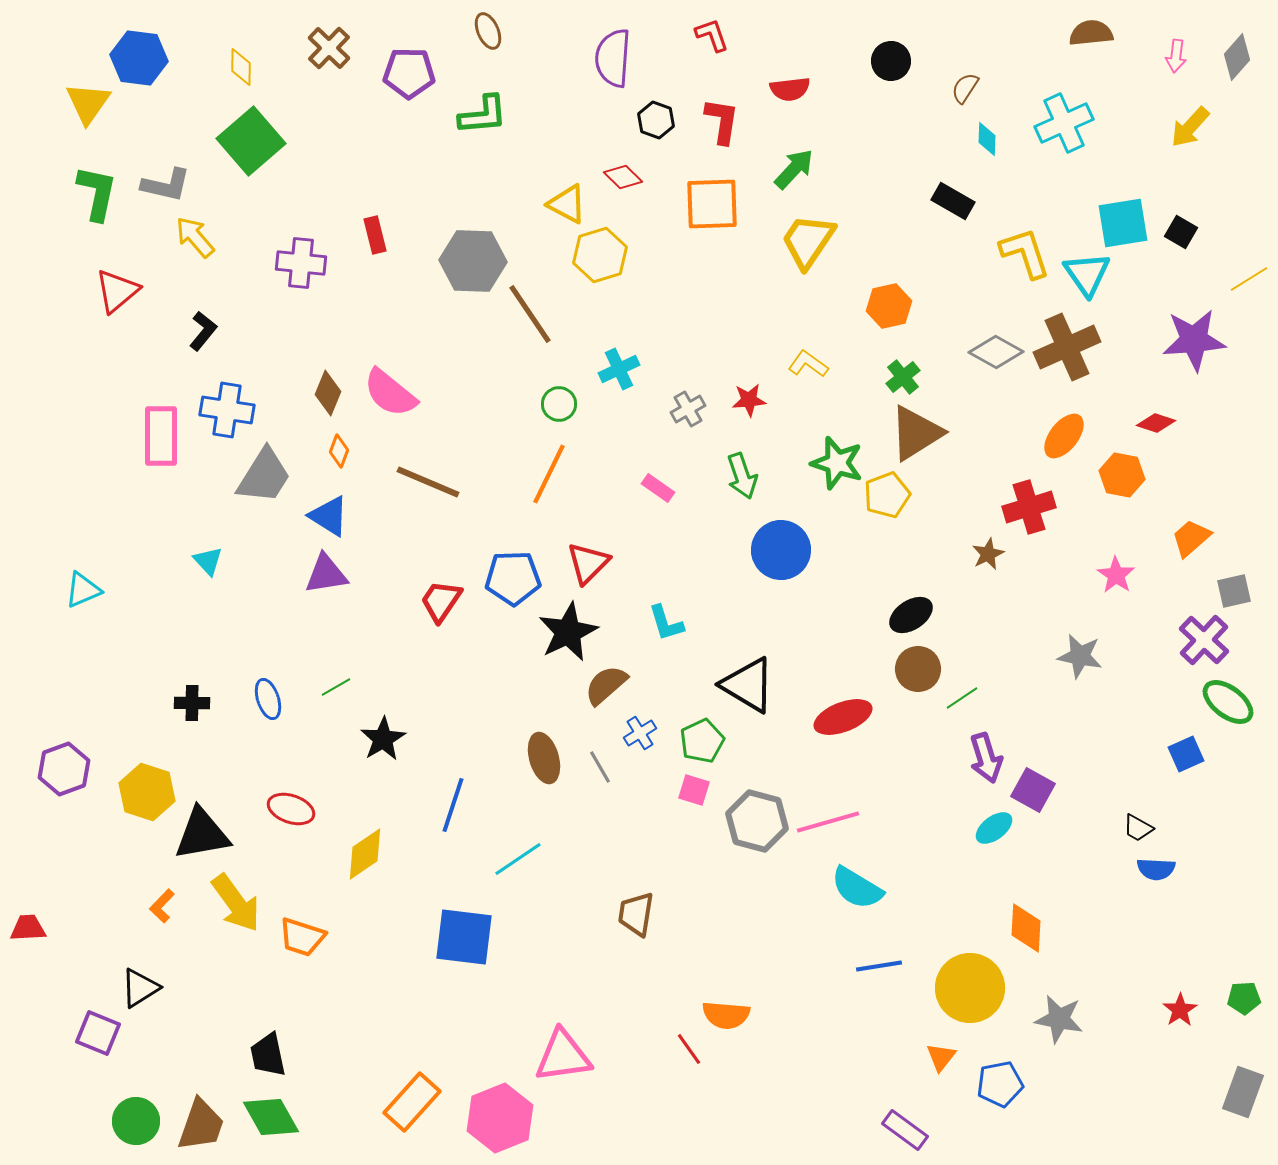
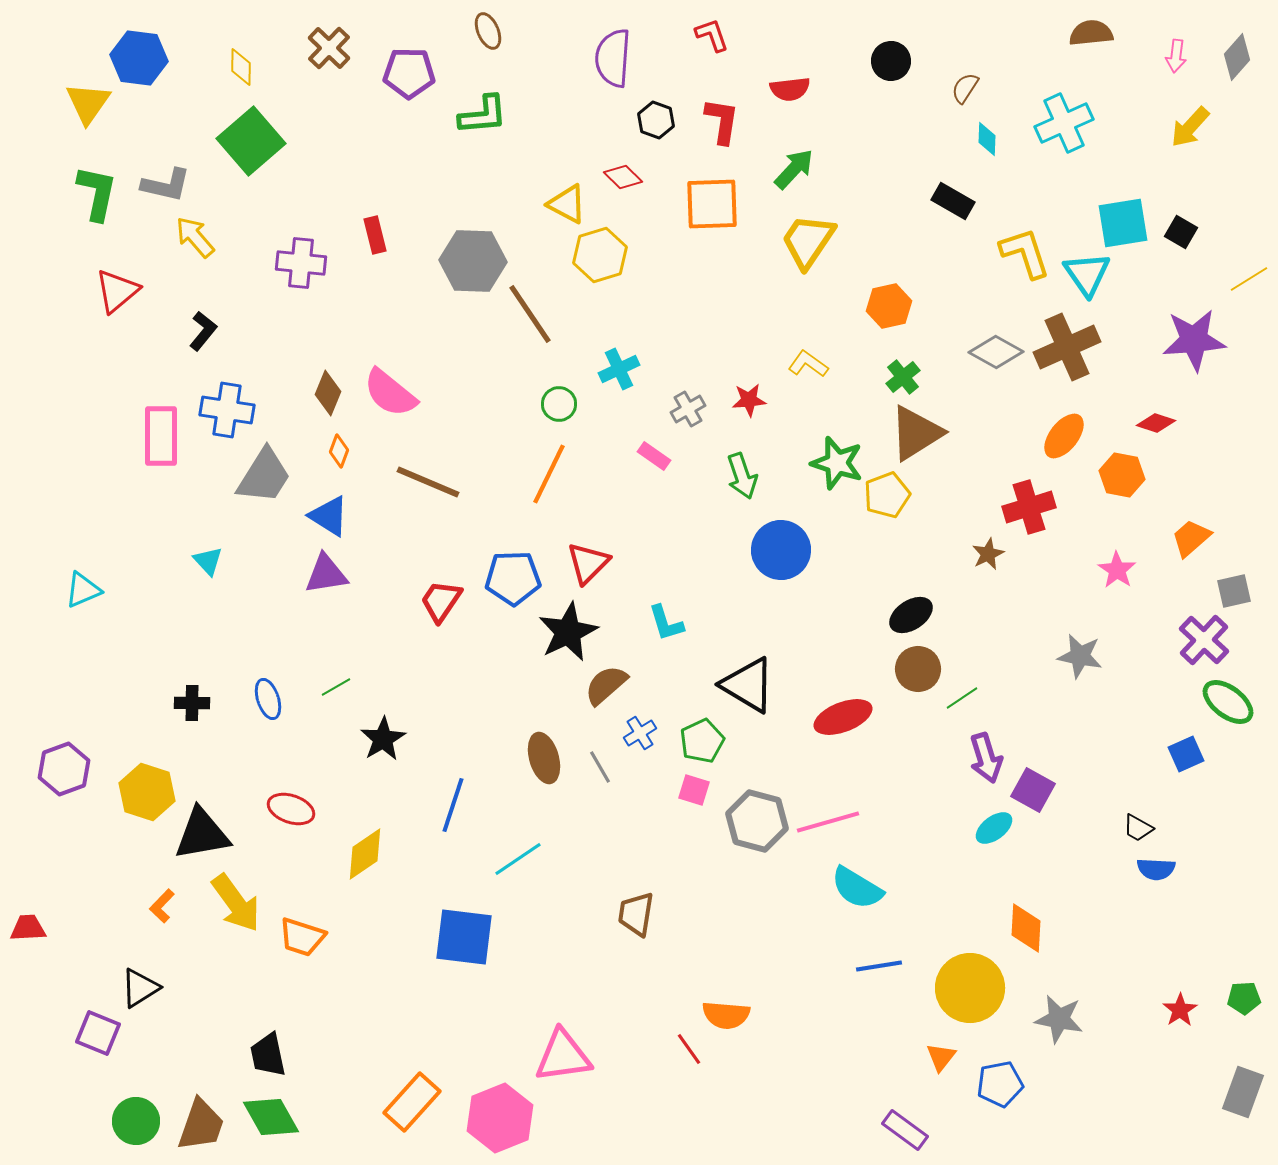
pink rectangle at (658, 488): moved 4 px left, 32 px up
pink star at (1116, 575): moved 1 px right, 5 px up
